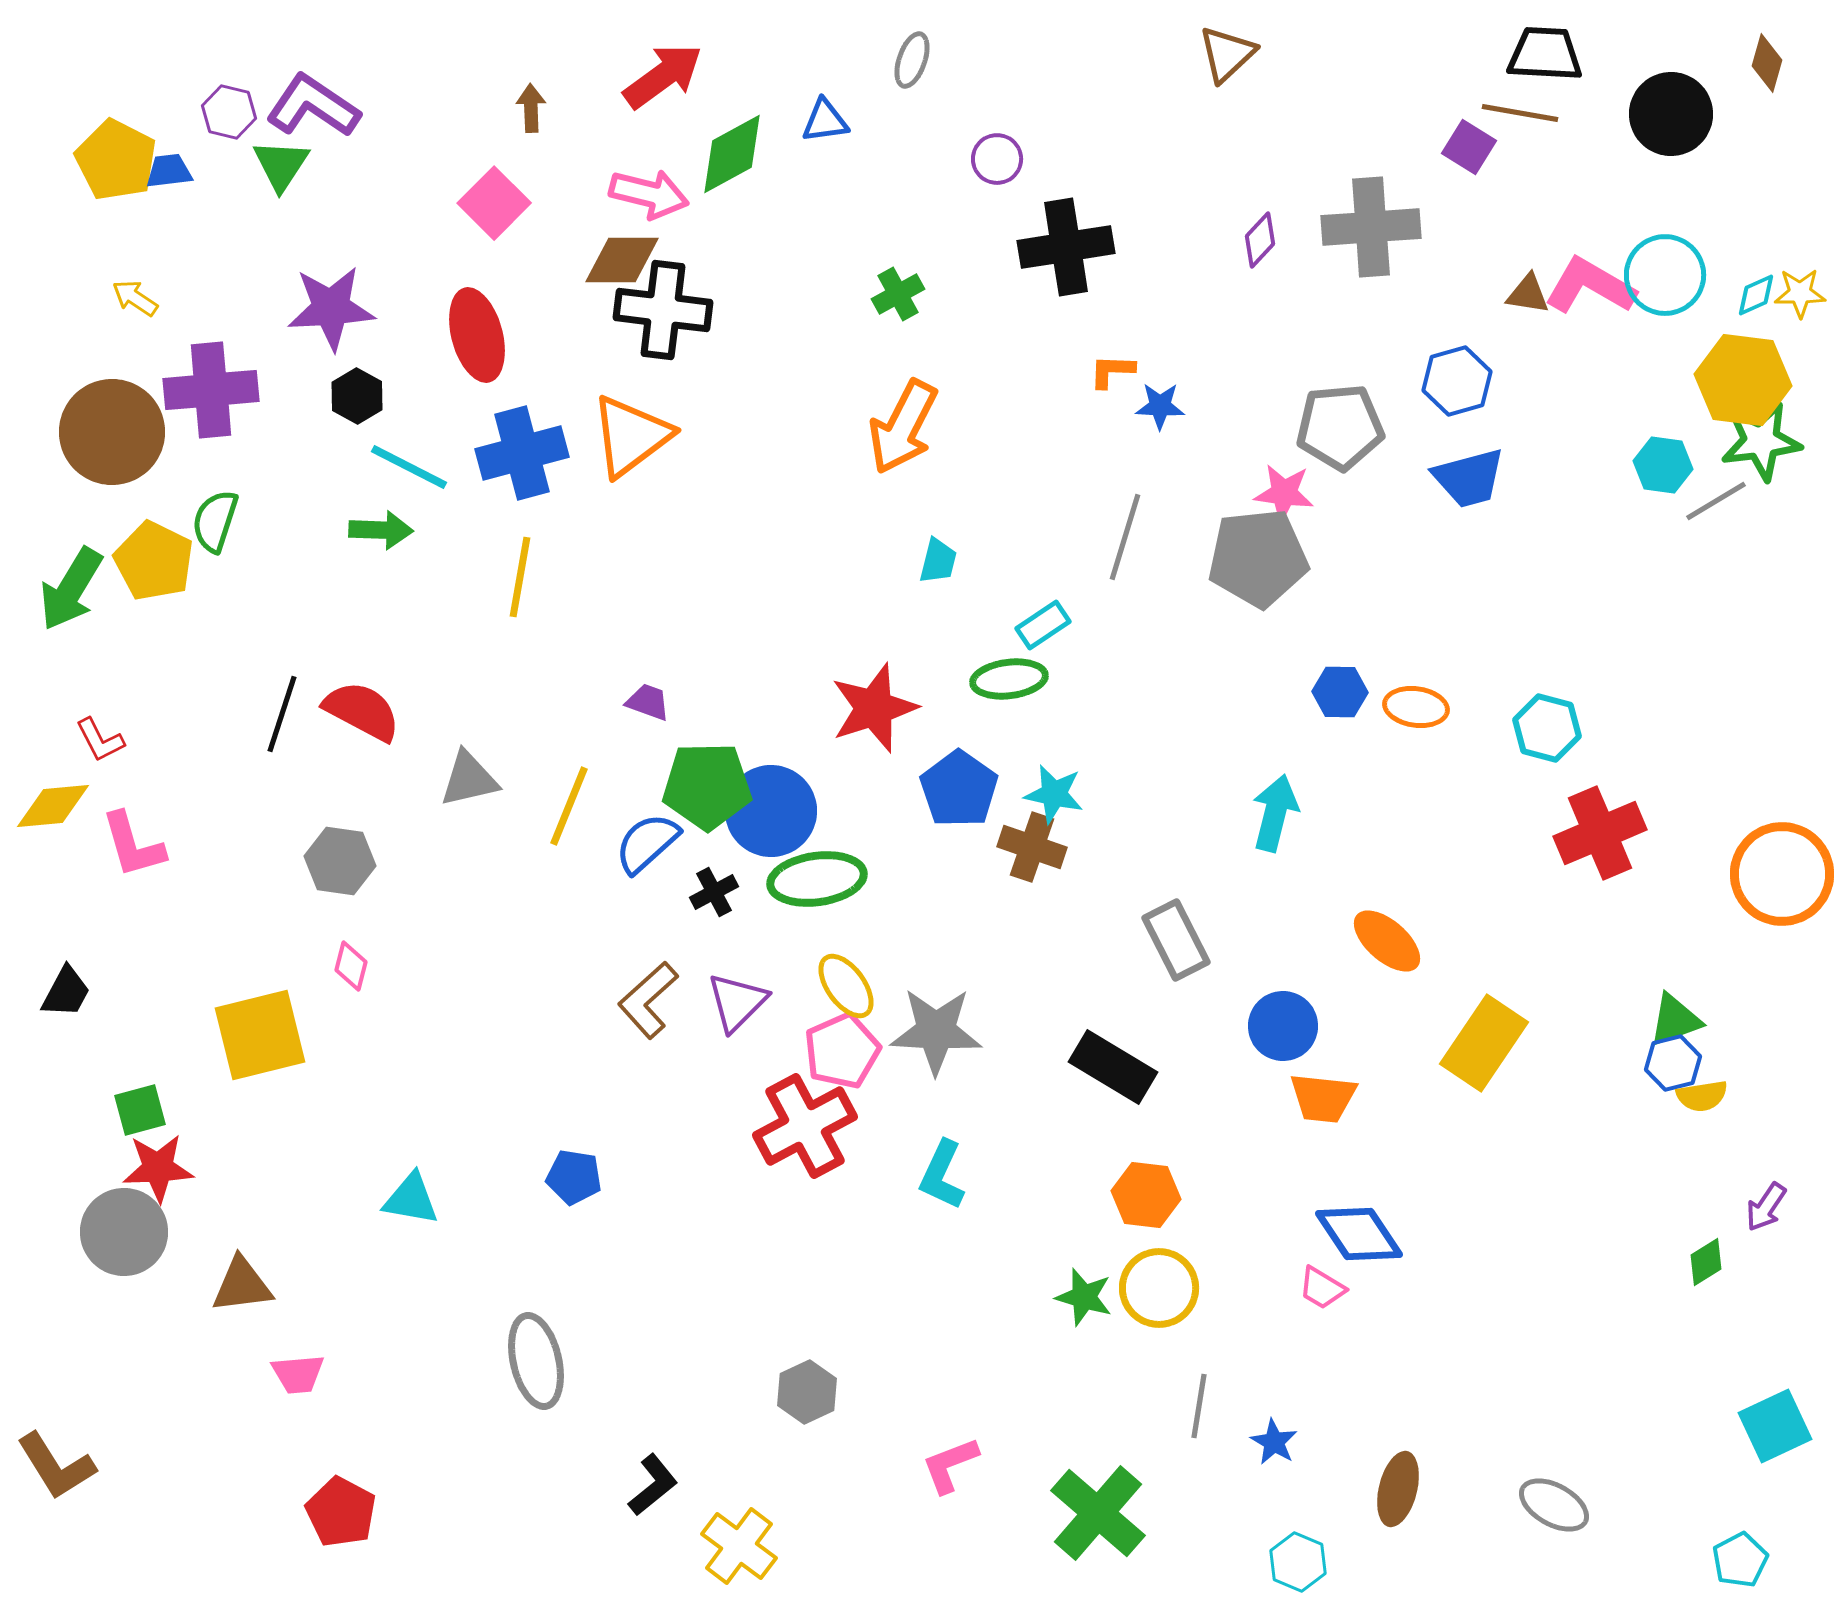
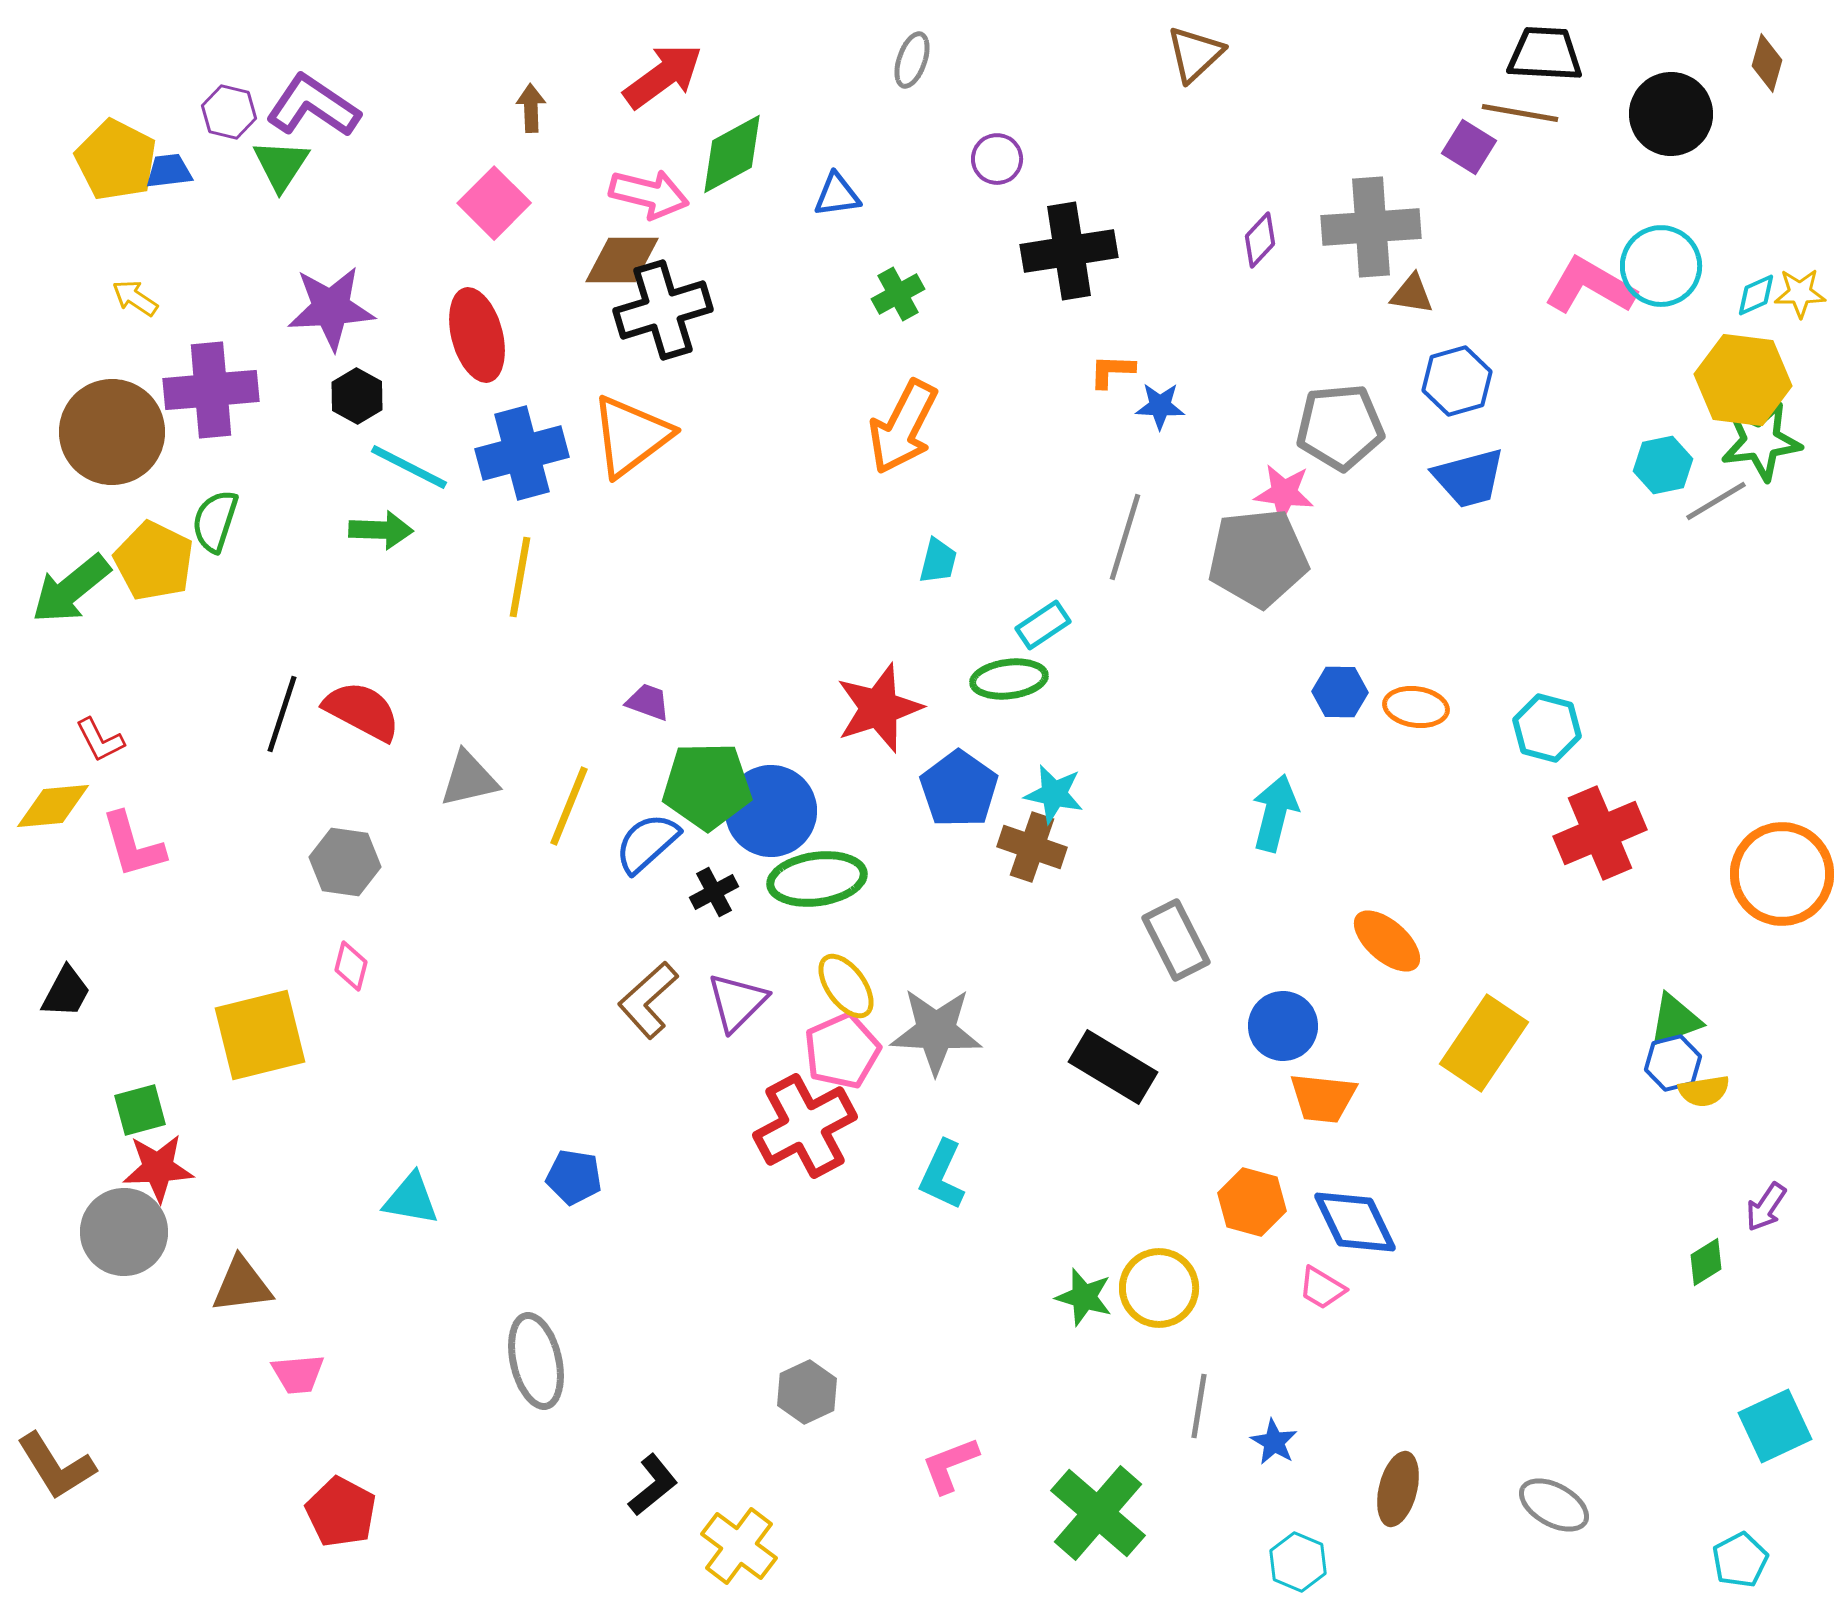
brown triangle at (1227, 54): moved 32 px left
blue triangle at (825, 121): moved 12 px right, 74 px down
black cross at (1066, 247): moved 3 px right, 4 px down
cyan circle at (1665, 275): moved 4 px left, 9 px up
brown triangle at (1528, 294): moved 116 px left
black cross at (663, 310): rotated 24 degrees counterclockwise
cyan hexagon at (1663, 465): rotated 20 degrees counterclockwise
green arrow at (71, 589): rotated 20 degrees clockwise
red star at (874, 708): moved 5 px right
gray hexagon at (340, 861): moved 5 px right, 1 px down
yellow semicircle at (1702, 1096): moved 2 px right, 5 px up
orange hexagon at (1146, 1195): moved 106 px right, 7 px down; rotated 8 degrees clockwise
blue diamond at (1359, 1234): moved 4 px left, 12 px up; rotated 8 degrees clockwise
